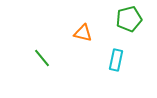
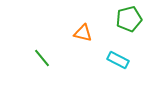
cyan rectangle: moved 2 px right; rotated 75 degrees counterclockwise
